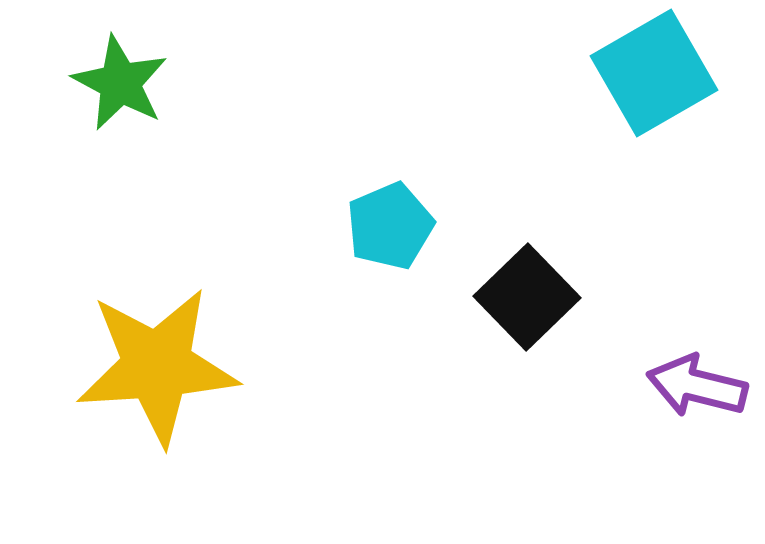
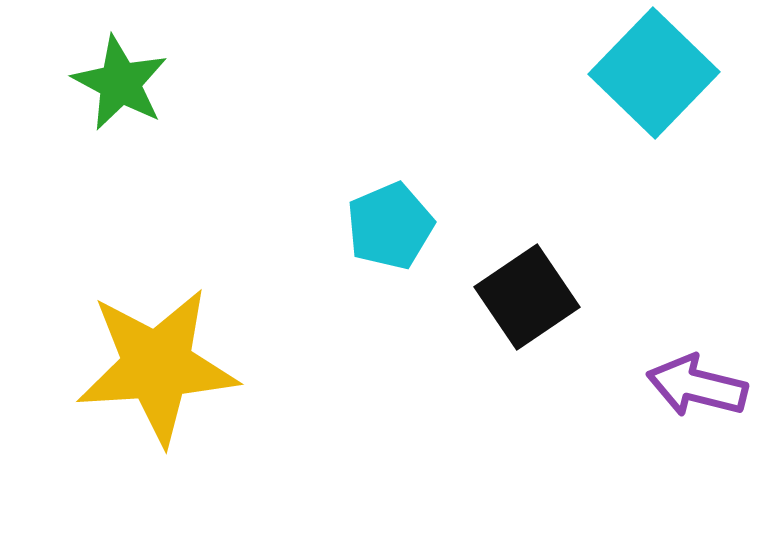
cyan square: rotated 16 degrees counterclockwise
black square: rotated 10 degrees clockwise
